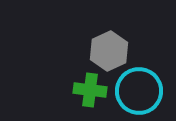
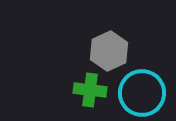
cyan circle: moved 3 px right, 2 px down
